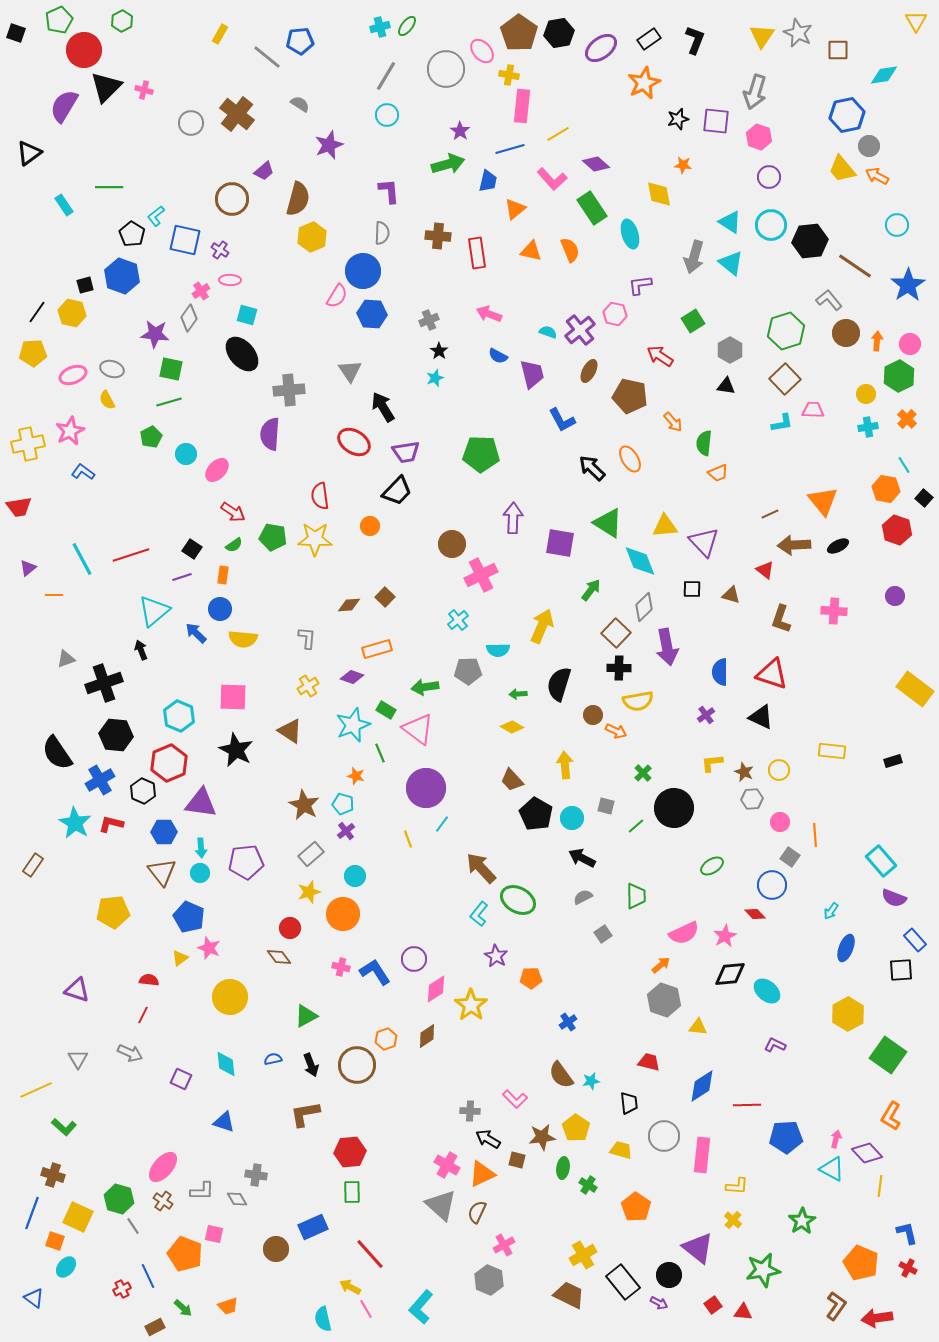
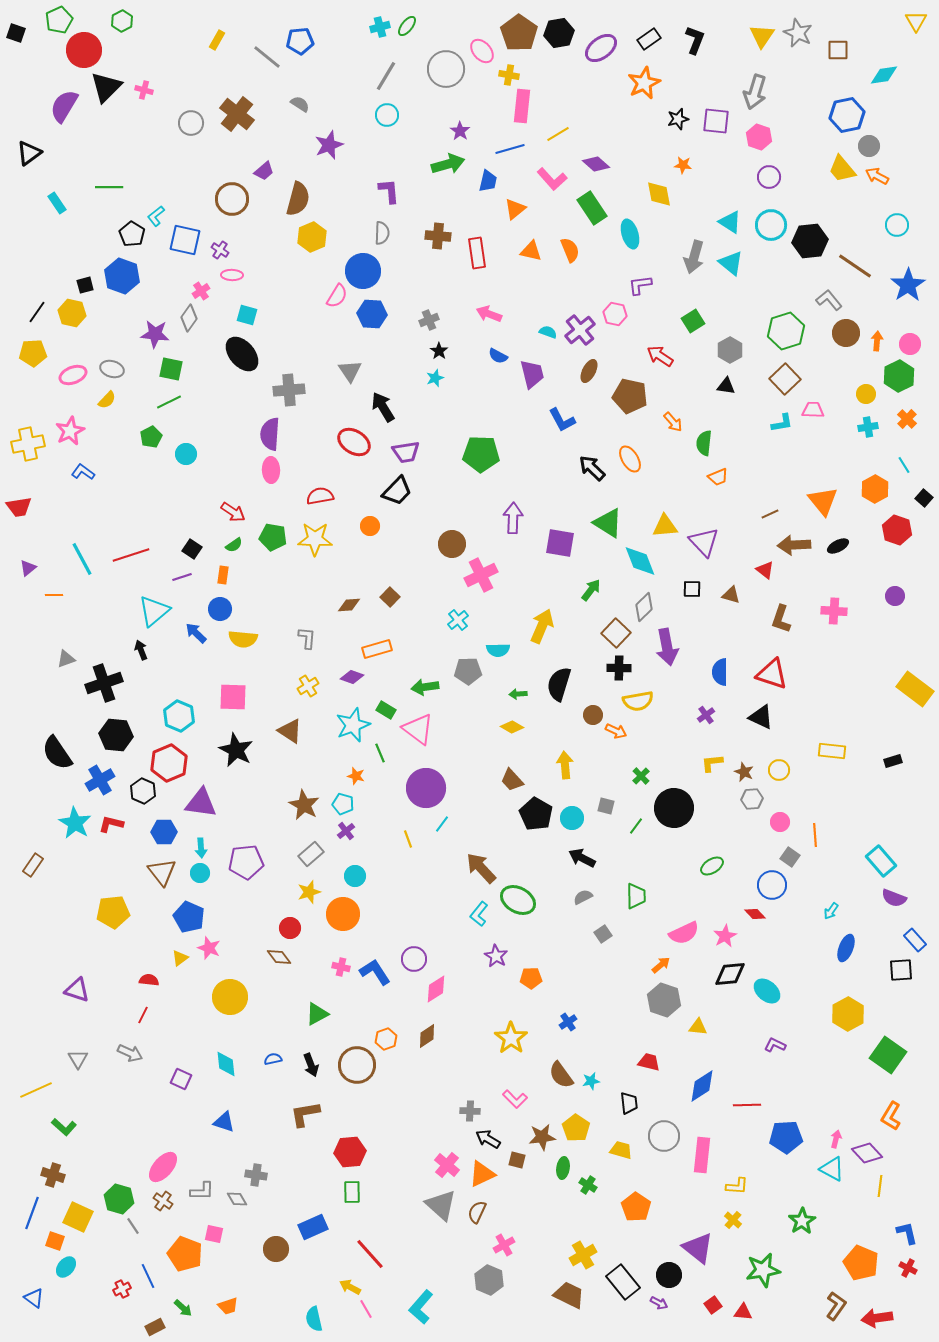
yellow rectangle at (220, 34): moved 3 px left, 6 px down
cyan rectangle at (64, 205): moved 7 px left, 2 px up
pink ellipse at (230, 280): moved 2 px right, 5 px up
yellow semicircle at (107, 400): rotated 108 degrees counterclockwise
green line at (169, 402): rotated 10 degrees counterclockwise
pink ellipse at (217, 470): moved 54 px right; rotated 45 degrees counterclockwise
orange trapezoid at (718, 473): moved 4 px down
orange hexagon at (886, 489): moved 11 px left; rotated 20 degrees clockwise
red semicircle at (320, 496): rotated 88 degrees clockwise
brown square at (385, 597): moved 5 px right
green cross at (643, 773): moved 2 px left, 3 px down
green line at (636, 826): rotated 12 degrees counterclockwise
yellow star at (471, 1005): moved 40 px right, 33 px down
green triangle at (306, 1016): moved 11 px right, 2 px up
pink cross at (447, 1165): rotated 10 degrees clockwise
cyan semicircle at (323, 1319): moved 9 px left
